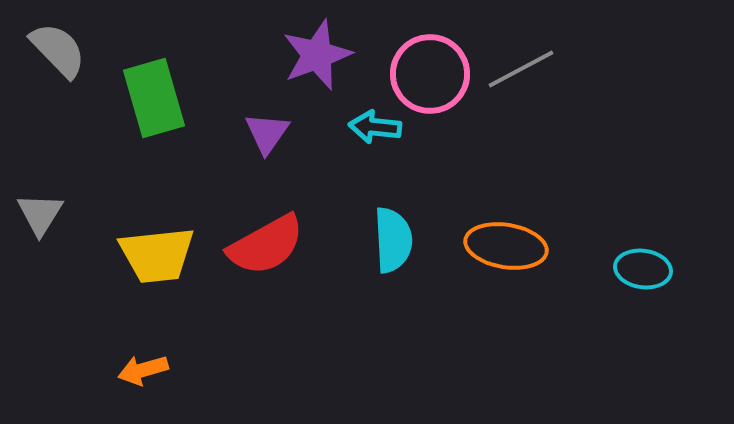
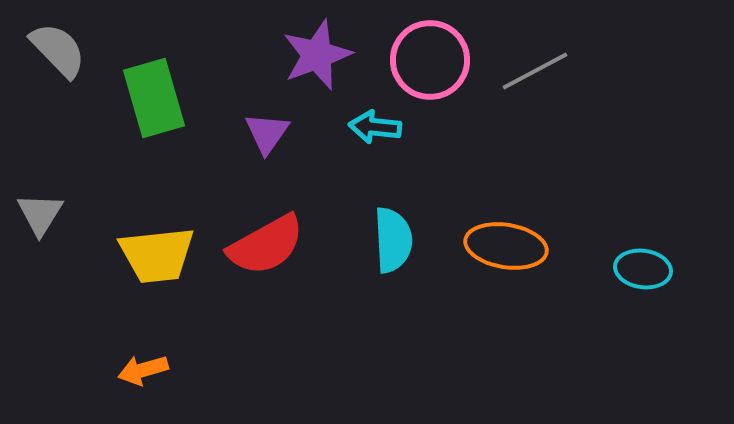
gray line: moved 14 px right, 2 px down
pink circle: moved 14 px up
